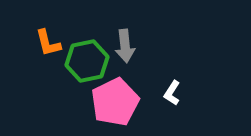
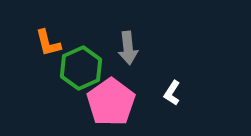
gray arrow: moved 3 px right, 2 px down
green hexagon: moved 6 px left, 7 px down; rotated 12 degrees counterclockwise
pink pentagon: moved 4 px left; rotated 9 degrees counterclockwise
